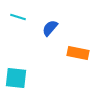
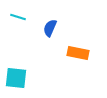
blue semicircle: rotated 18 degrees counterclockwise
